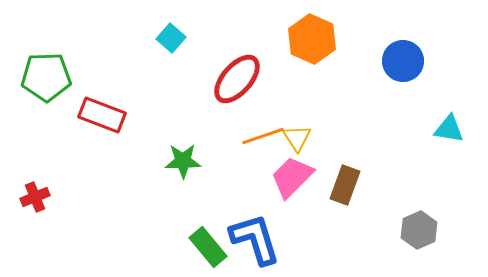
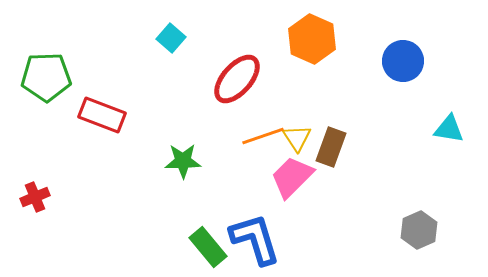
brown rectangle: moved 14 px left, 38 px up
